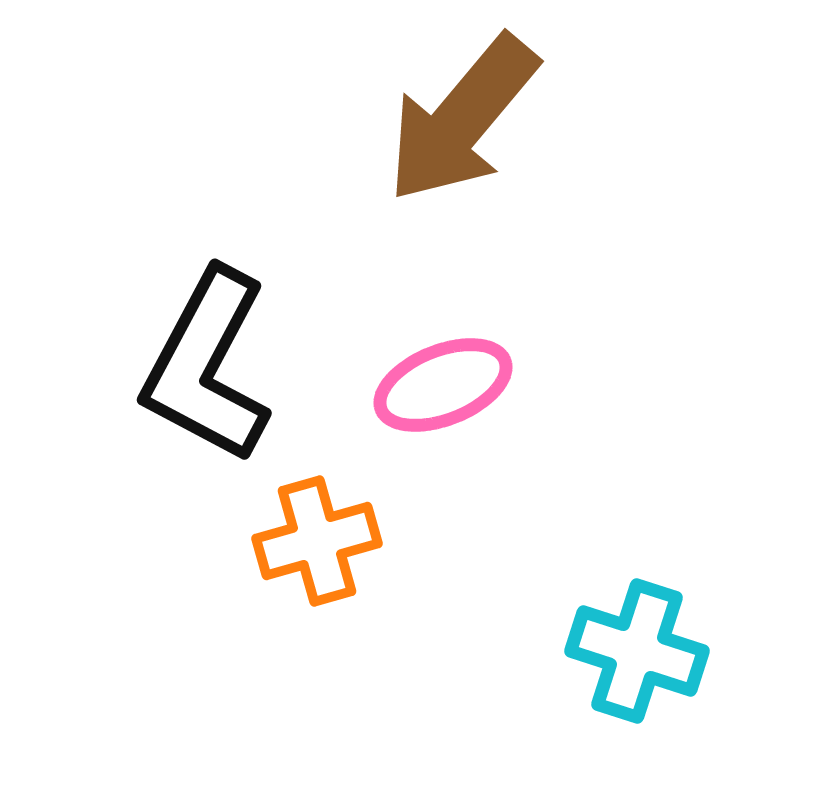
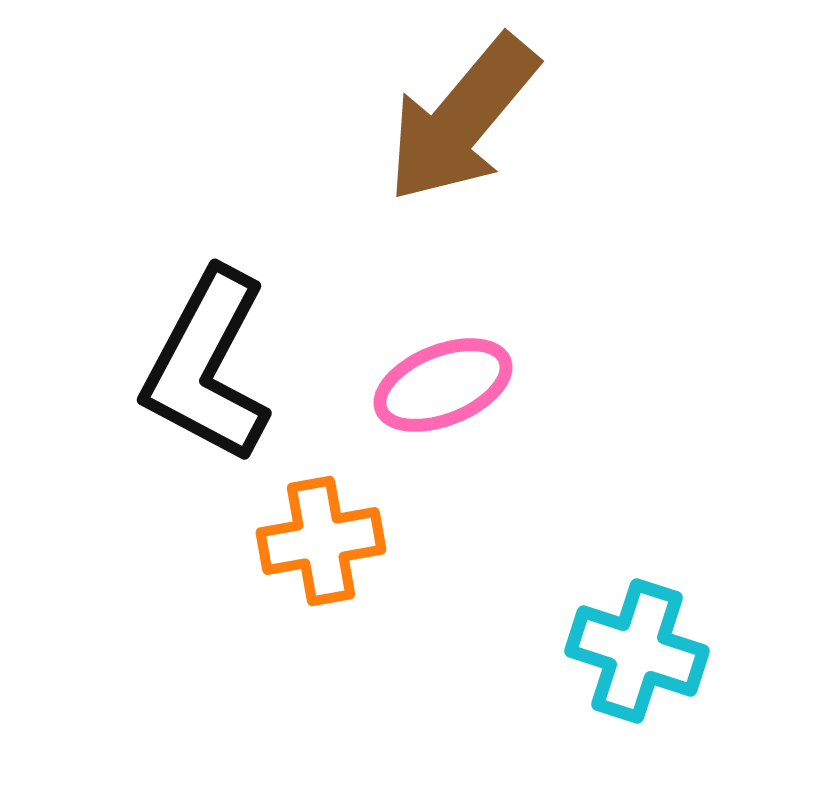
orange cross: moved 4 px right; rotated 6 degrees clockwise
